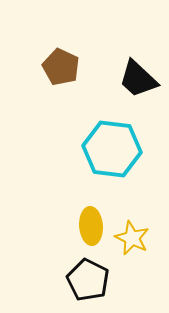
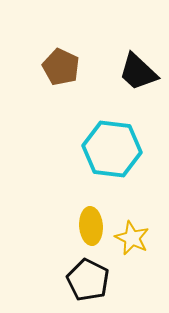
black trapezoid: moved 7 px up
